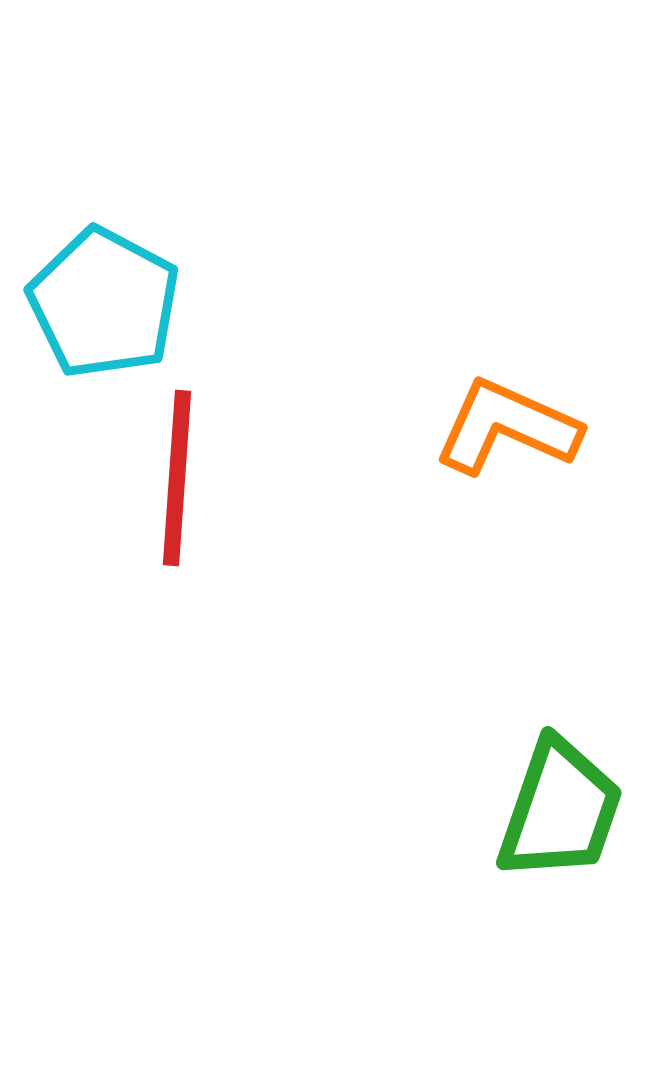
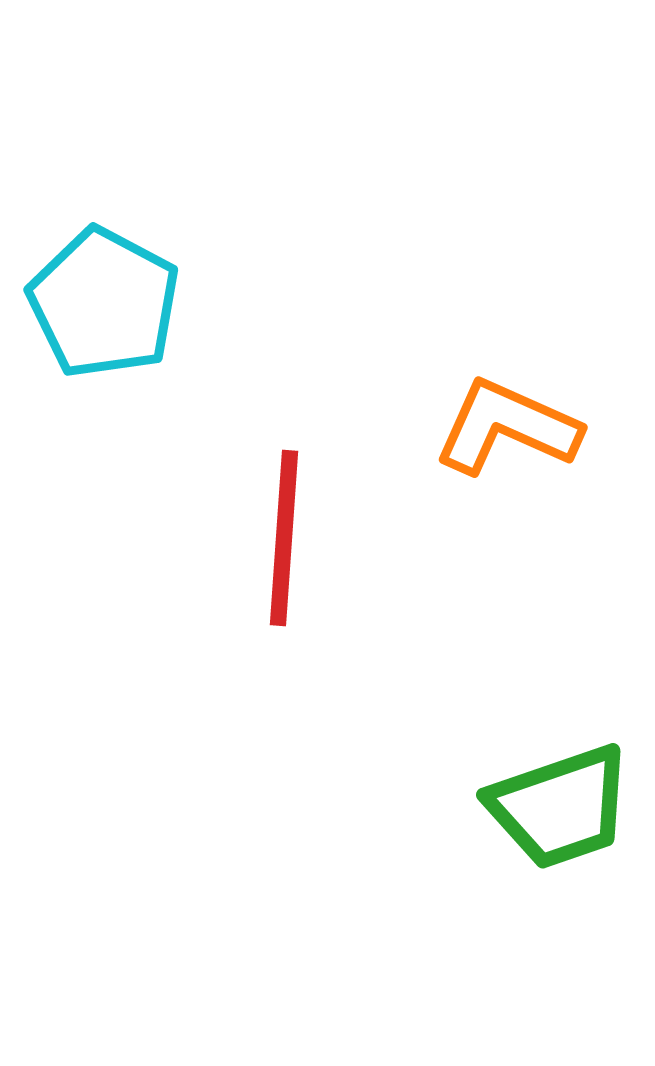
red line: moved 107 px right, 60 px down
green trapezoid: moved 3 px up; rotated 52 degrees clockwise
